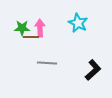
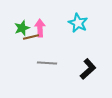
green star: rotated 21 degrees counterclockwise
brown line: rotated 14 degrees counterclockwise
black L-shape: moved 5 px left, 1 px up
